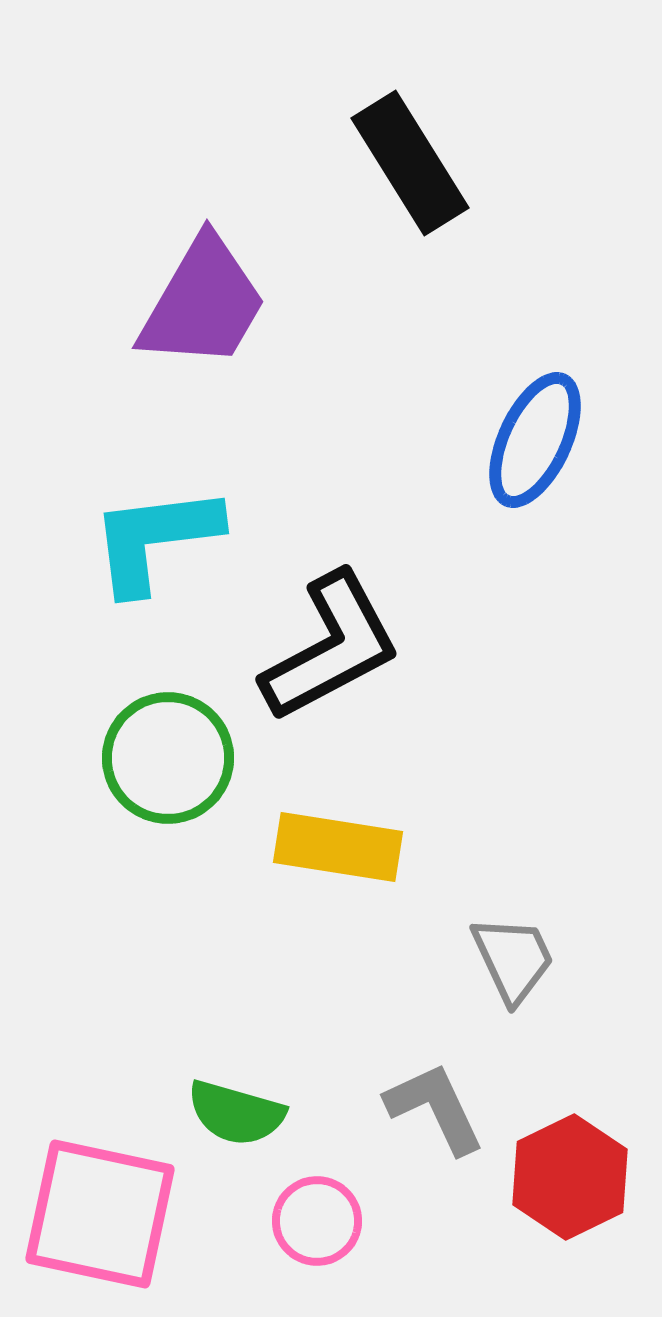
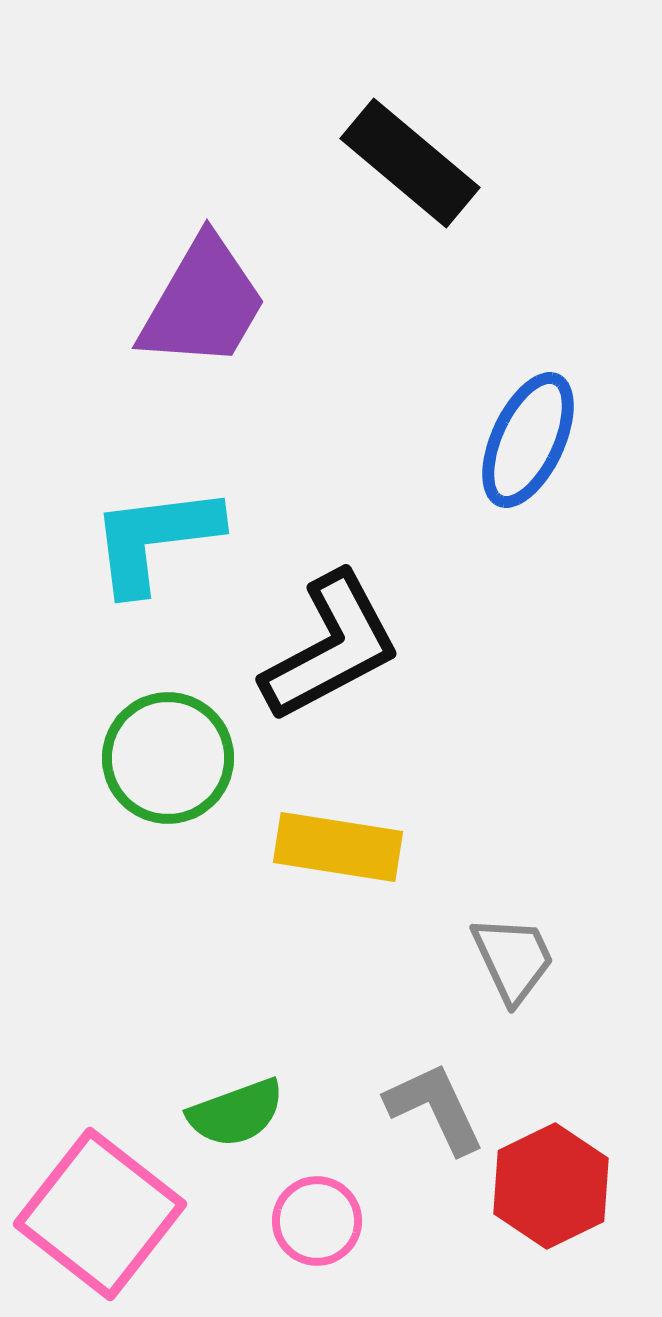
black rectangle: rotated 18 degrees counterclockwise
blue ellipse: moved 7 px left
green semicircle: rotated 36 degrees counterclockwise
red hexagon: moved 19 px left, 9 px down
pink square: rotated 26 degrees clockwise
